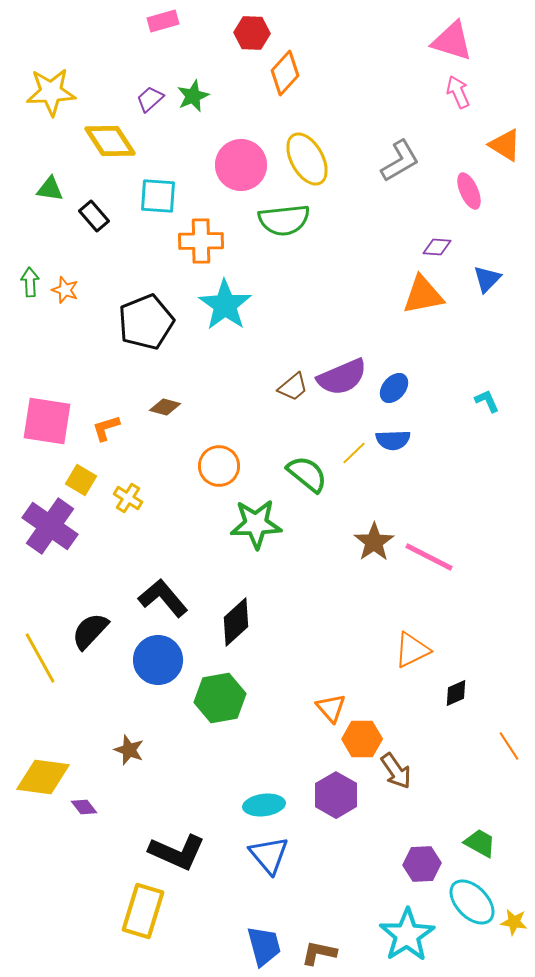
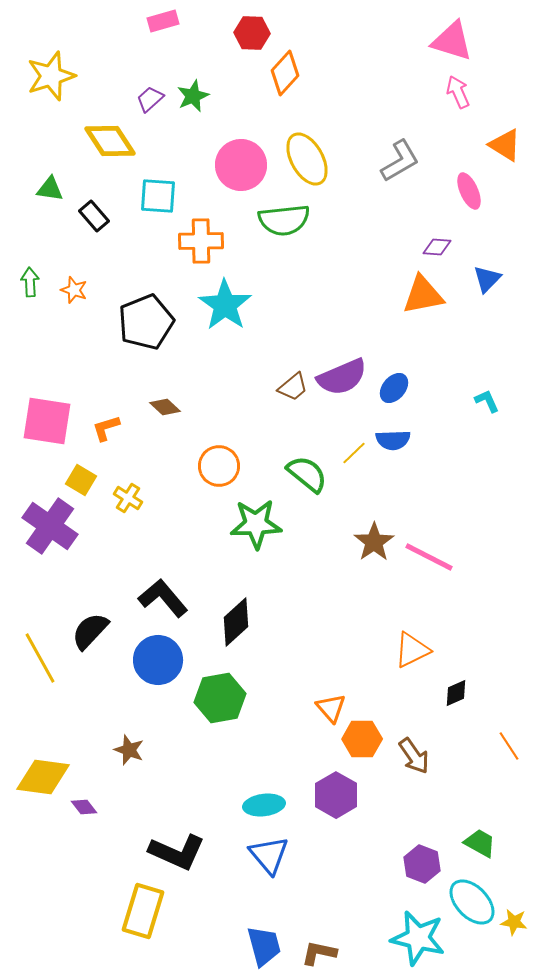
yellow star at (51, 92): moved 16 px up; rotated 15 degrees counterclockwise
orange star at (65, 290): moved 9 px right
brown diamond at (165, 407): rotated 28 degrees clockwise
brown arrow at (396, 771): moved 18 px right, 15 px up
purple hexagon at (422, 864): rotated 24 degrees clockwise
cyan star at (407, 935): moved 11 px right, 3 px down; rotated 26 degrees counterclockwise
